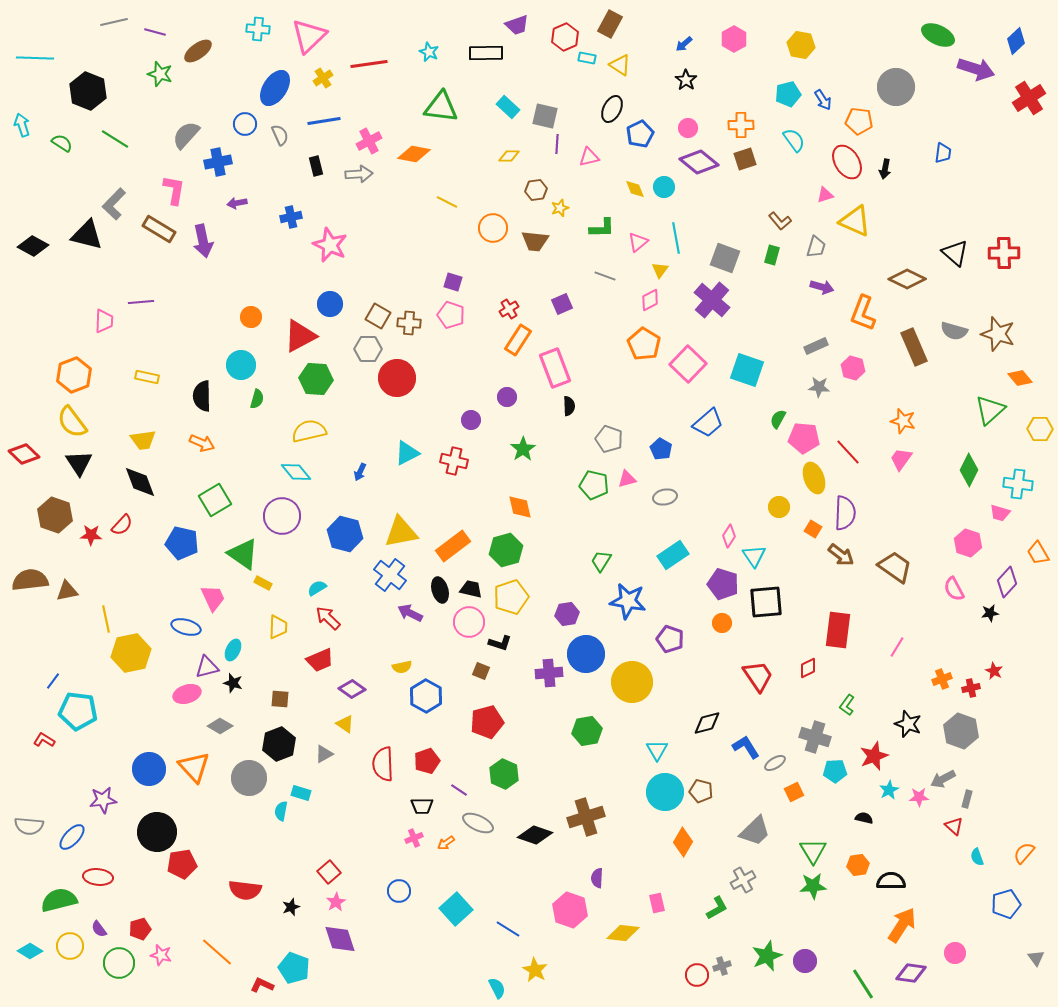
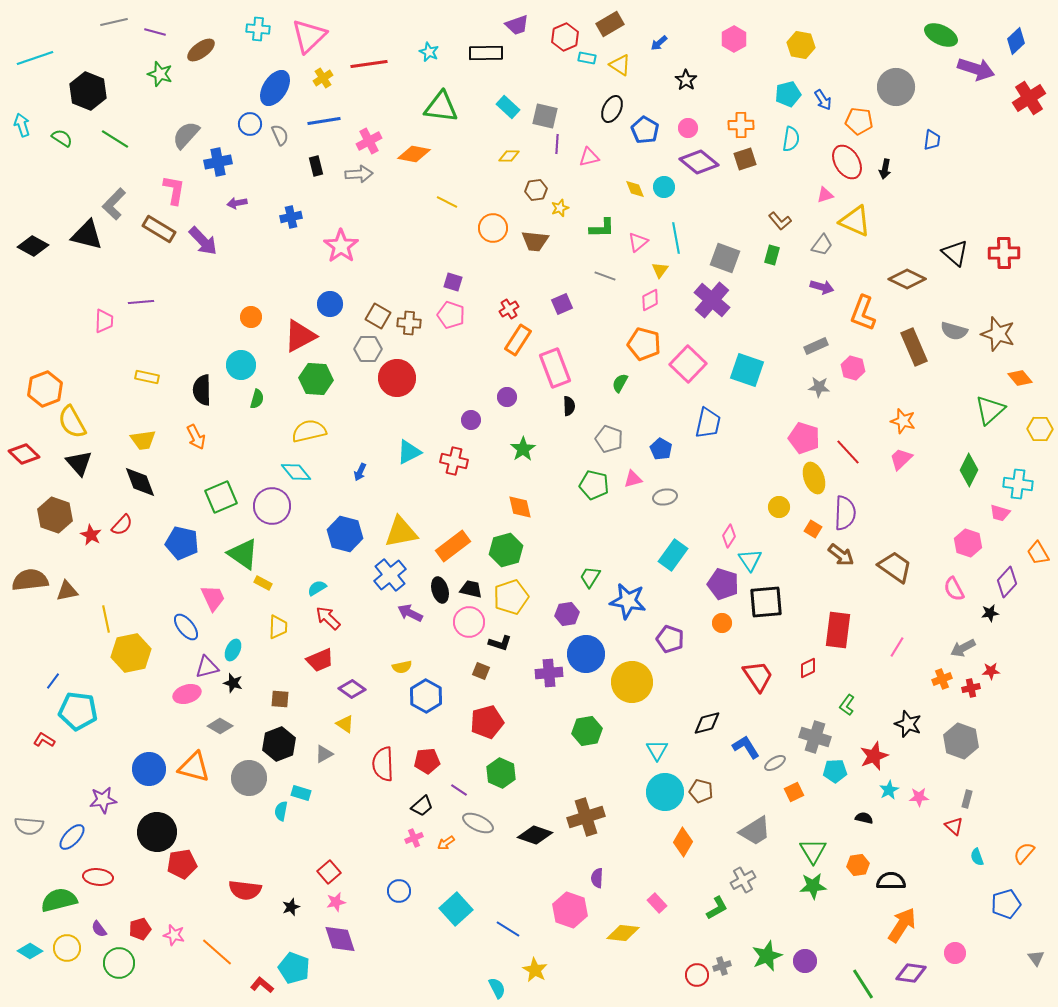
brown rectangle at (610, 24): rotated 32 degrees clockwise
green ellipse at (938, 35): moved 3 px right
blue arrow at (684, 44): moved 25 px left, 1 px up
brown ellipse at (198, 51): moved 3 px right, 1 px up
cyan line at (35, 58): rotated 21 degrees counterclockwise
blue circle at (245, 124): moved 5 px right
blue pentagon at (640, 134): moved 5 px right, 4 px up; rotated 16 degrees counterclockwise
cyan semicircle at (794, 140): moved 3 px left, 1 px up; rotated 45 degrees clockwise
green semicircle at (62, 143): moved 5 px up
blue trapezoid at (943, 153): moved 11 px left, 13 px up
purple arrow at (203, 241): rotated 32 degrees counterclockwise
pink star at (330, 245): moved 11 px right, 1 px down; rotated 12 degrees clockwise
gray trapezoid at (816, 247): moved 6 px right, 2 px up; rotated 20 degrees clockwise
orange pentagon at (644, 344): rotated 16 degrees counterclockwise
orange hexagon at (74, 375): moved 29 px left, 14 px down
black semicircle at (202, 396): moved 6 px up
green semicircle at (778, 419): moved 158 px left, 36 px up
yellow semicircle at (72, 422): rotated 8 degrees clockwise
blue trapezoid at (708, 423): rotated 36 degrees counterclockwise
pink pentagon at (804, 438): rotated 12 degrees clockwise
orange arrow at (202, 443): moved 6 px left, 6 px up; rotated 40 degrees clockwise
cyan triangle at (407, 453): moved 2 px right, 1 px up
pink trapezoid at (901, 459): rotated 10 degrees clockwise
black triangle at (79, 463): rotated 8 degrees counterclockwise
pink triangle at (627, 479): moved 6 px right
green square at (215, 500): moved 6 px right, 3 px up; rotated 8 degrees clockwise
purple circle at (282, 516): moved 10 px left, 10 px up
red star at (91, 535): rotated 25 degrees clockwise
cyan rectangle at (673, 555): rotated 20 degrees counterclockwise
cyan triangle at (754, 556): moved 4 px left, 4 px down
green trapezoid at (601, 561): moved 11 px left, 16 px down
blue cross at (390, 575): rotated 12 degrees clockwise
blue ellipse at (186, 627): rotated 36 degrees clockwise
red star at (994, 671): moved 3 px left; rotated 30 degrees counterclockwise
gray hexagon at (961, 731): moved 10 px down
red pentagon at (427, 761): rotated 15 degrees clockwise
orange triangle at (194, 767): rotated 32 degrees counterclockwise
green hexagon at (504, 774): moved 3 px left, 1 px up
gray arrow at (943, 779): moved 20 px right, 131 px up
black trapezoid at (422, 806): rotated 40 degrees counterclockwise
gray trapezoid at (755, 831): rotated 12 degrees clockwise
pink star at (336, 902): rotated 18 degrees clockwise
pink rectangle at (657, 903): rotated 30 degrees counterclockwise
yellow circle at (70, 946): moved 3 px left, 2 px down
pink star at (161, 955): moved 13 px right, 20 px up
red L-shape at (262, 985): rotated 15 degrees clockwise
